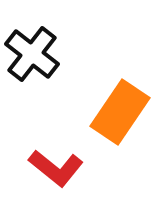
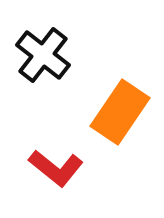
black cross: moved 11 px right, 1 px down
